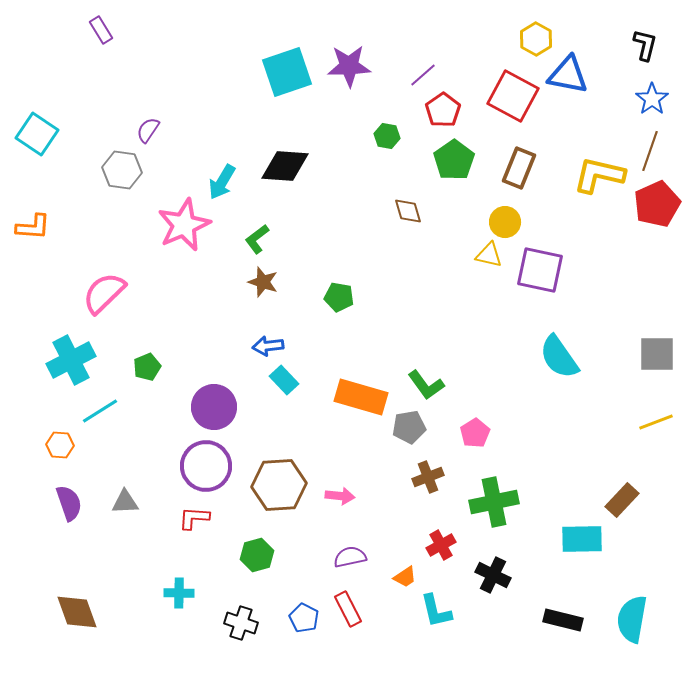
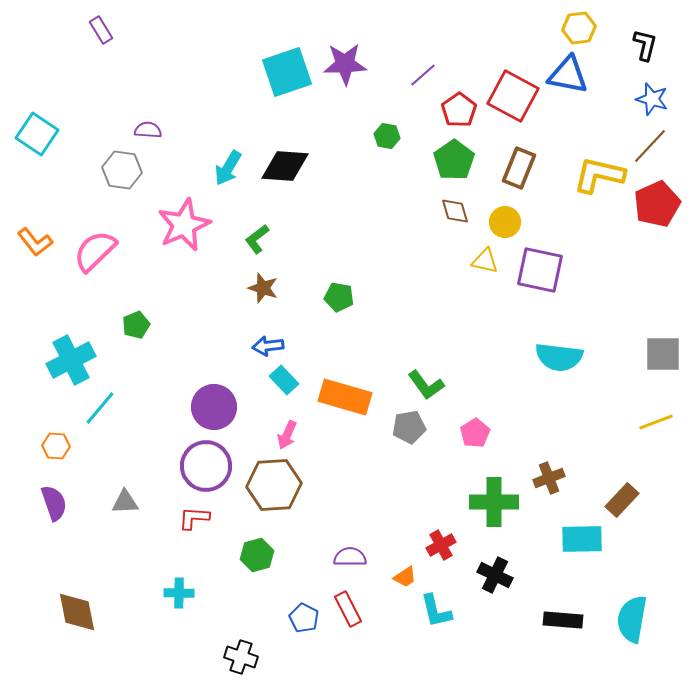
yellow hexagon at (536, 39): moved 43 px right, 11 px up; rotated 24 degrees clockwise
purple star at (349, 66): moved 4 px left, 2 px up
blue star at (652, 99): rotated 20 degrees counterclockwise
red pentagon at (443, 110): moved 16 px right
purple semicircle at (148, 130): rotated 60 degrees clockwise
brown line at (650, 151): moved 5 px up; rotated 24 degrees clockwise
cyan arrow at (222, 182): moved 6 px right, 14 px up
brown diamond at (408, 211): moved 47 px right
orange L-shape at (33, 227): moved 2 px right, 15 px down; rotated 48 degrees clockwise
yellow triangle at (489, 255): moved 4 px left, 6 px down
brown star at (263, 282): moved 6 px down
pink semicircle at (104, 293): moved 9 px left, 42 px up
gray square at (657, 354): moved 6 px right
cyan semicircle at (559, 357): rotated 48 degrees counterclockwise
green pentagon at (147, 367): moved 11 px left, 42 px up
orange rectangle at (361, 397): moved 16 px left
cyan line at (100, 411): moved 3 px up; rotated 18 degrees counterclockwise
orange hexagon at (60, 445): moved 4 px left, 1 px down
brown cross at (428, 477): moved 121 px right, 1 px down
brown hexagon at (279, 485): moved 5 px left
pink arrow at (340, 496): moved 53 px left, 61 px up; rotated 108 degrees clockwise
green cross at (494, 502): rotated 12 degrees clockwise
purple semicircle at (69, 503): moved 15 px left
purple semicircle at (350, 557): rotated 12 degrees clockwise
black cross at (493, 575): moved 2 px right
brown diamond at (77, 612): rotated 9 degrees clockwise
black rectangle at (563, 620): rotated 9 degrees counterclockwise
black cross at (241, 623): moved 34 px down
